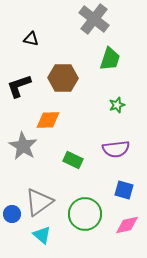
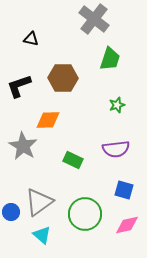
blue circle: moved 1 px left, 2 px up
